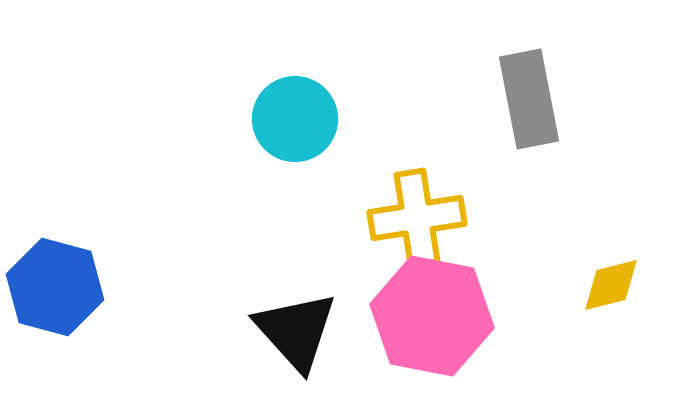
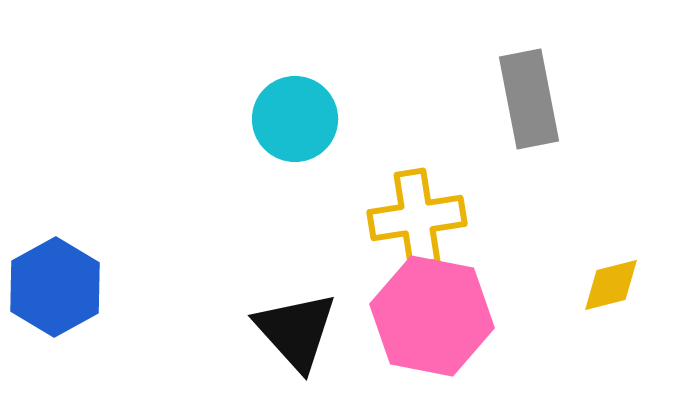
blue hexagon: rotated 16 degrees clockwise
